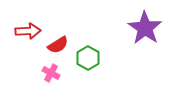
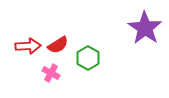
red arrow: moved 15 px down
